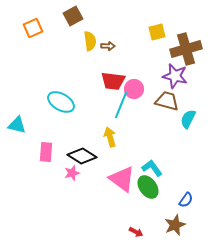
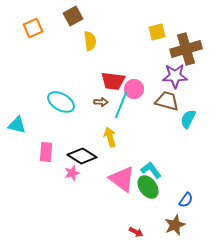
brown arrow: moved 7 px left, 56 px down
purple star: rotated 15 degrees counterclockwise
cyan L-shape: moved 1 px left, 2 px down
